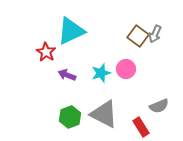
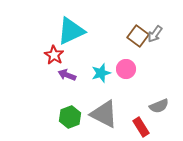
gray arrow: rotated 12 degrees clockwise
red star: moved 8 px right, 3 px down
